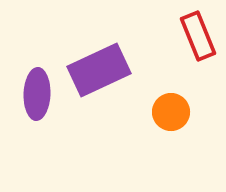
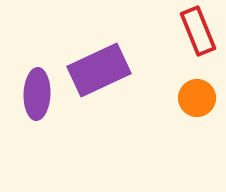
red rectangle: moved 5 px up
orange circle: moved 26 px right, 14 px up
